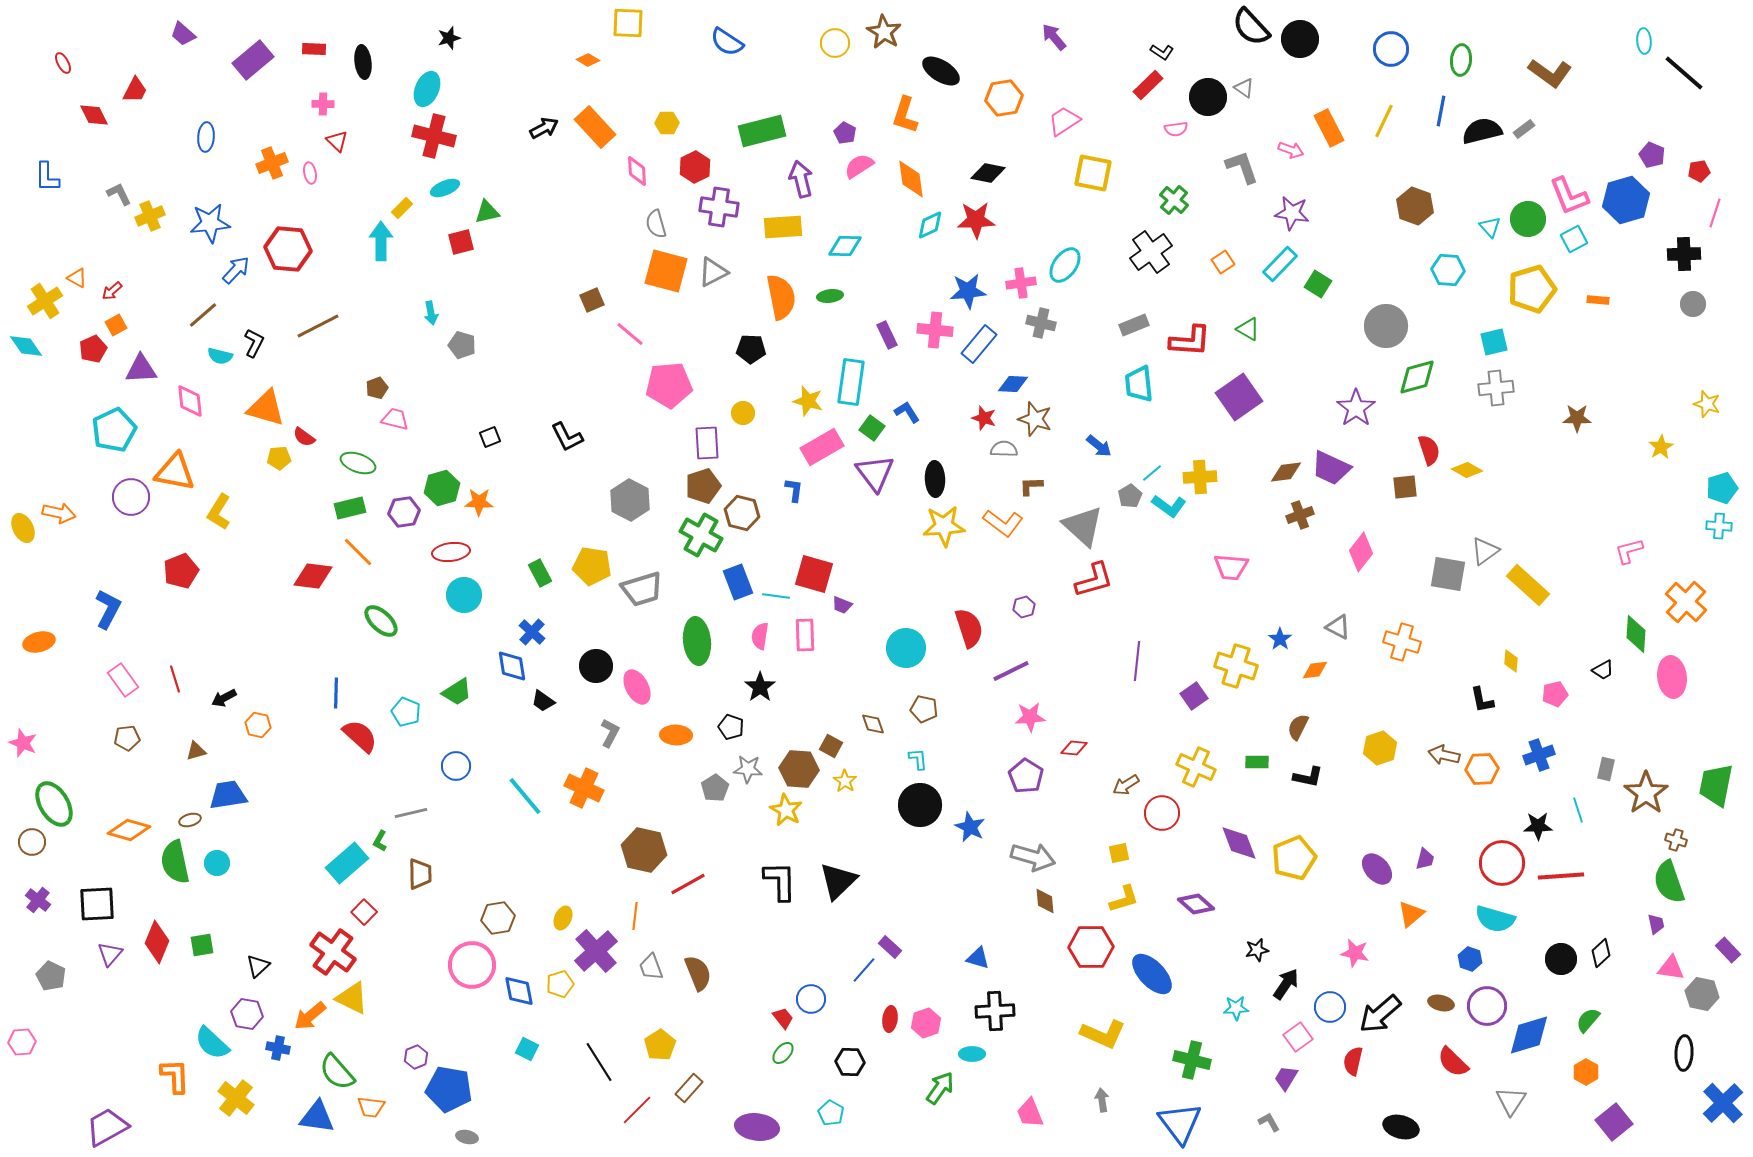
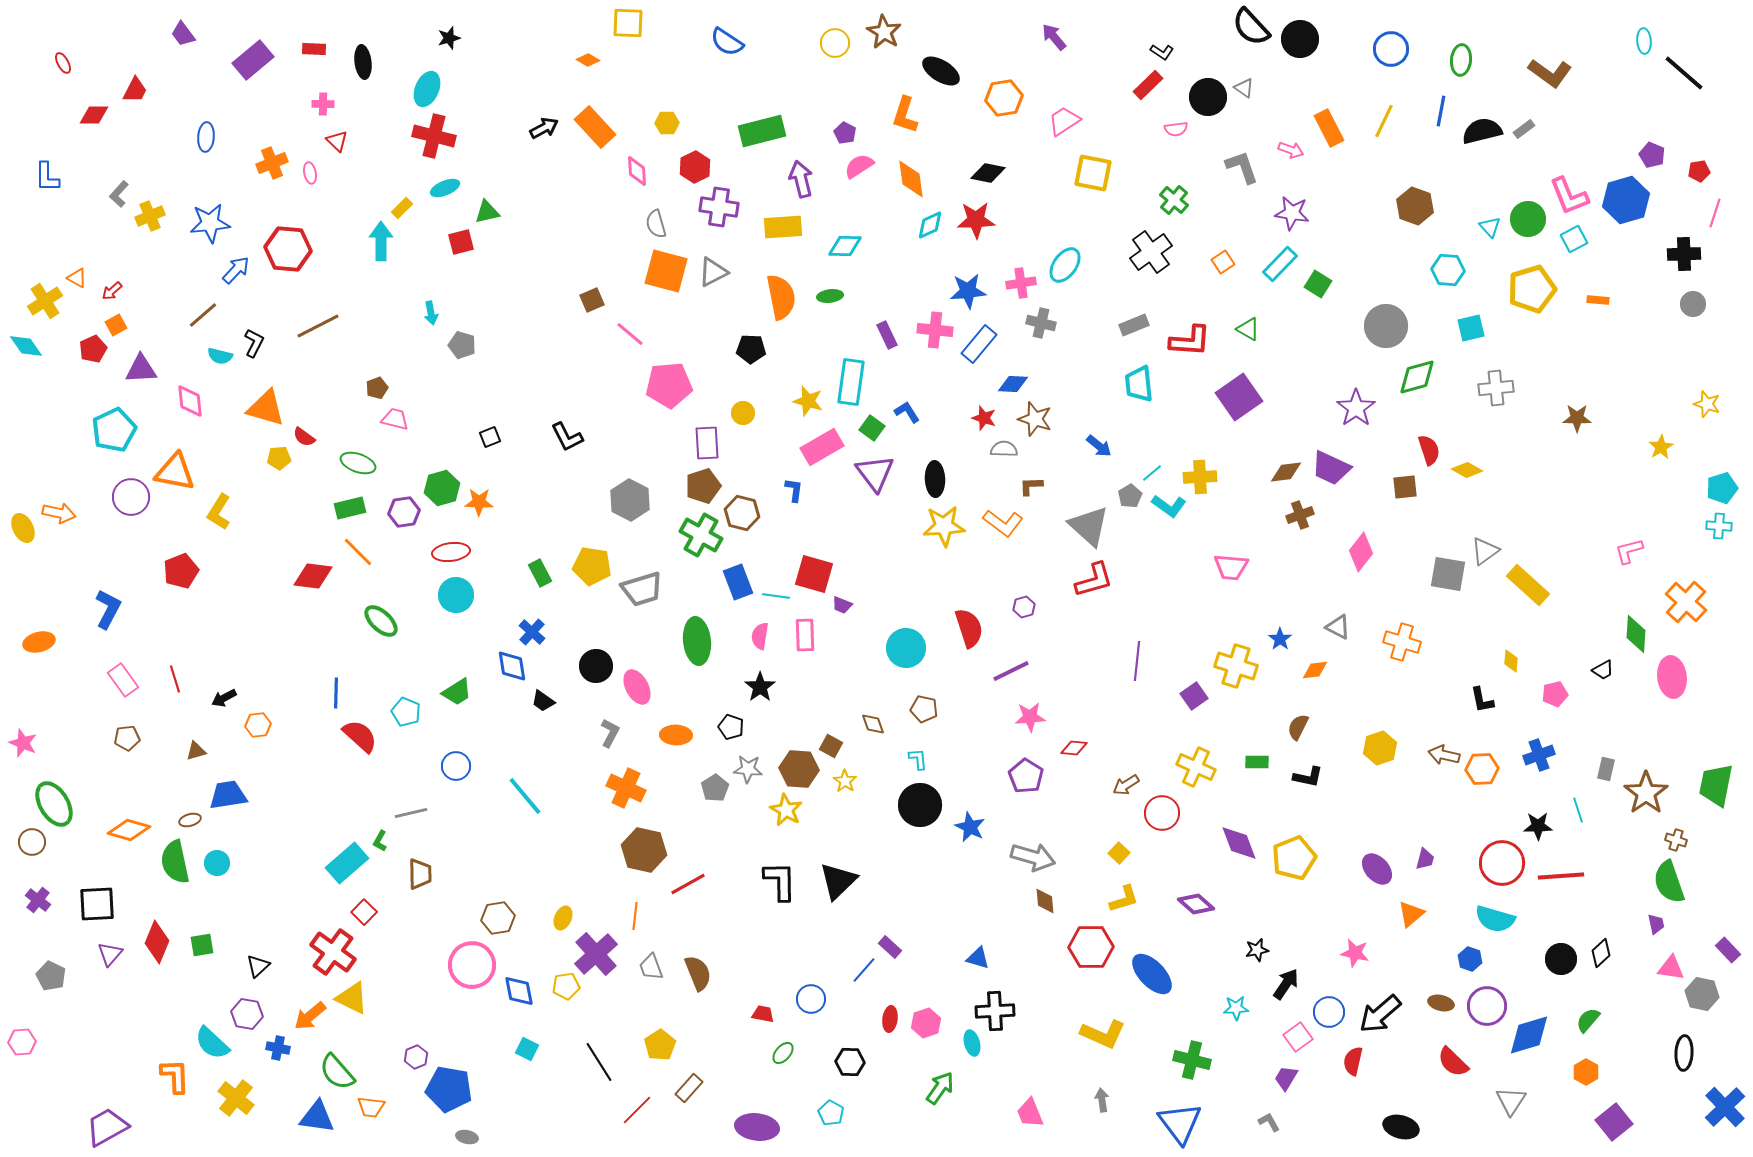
purple trapezoid at (183, 34): rotated 12 degrees clockwise
red diamond at (94, 115): rotated 64 degrees counterclockwise
gray L-shape at (119, 194): rotated 112 degrees counterclockwise
cyan square at (1494, 342): moved 23 px left, 14 px up
gray triangle at (1083, 526): moved 6 px right
cyan circle at (464, 595): moved 8 px left
orange hexagon at (258, 725): rotated 20 degrees counterclockwise
orange cross at (584, 788): moved 42 px right
yellow square at (1119, 853): rotated 35 degrees counterclockwise
purple cross at (596, 951): moved 3 px down
yellow pentagon at (560, 984): moved 6 px right, 2 px down; rotated 8 degrees clockwise
blue circle at (1330, 1007): moved 1 px left, 5 px down
red trapezoid at (783, 1018): moved 20 px left, 4 px up; rotated 40 degrees counterclockwise
cyan ellipse at (972, 1054): moved 11 px up; rotated 75 degrees clockwise
blue cross at (1723, 1103): moved 2 px right, 4 px down
